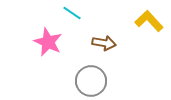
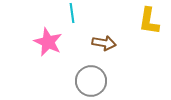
cyan line: rotated 48 degrees clockwise
yellow L-shape: rotated 128 degrees counterclockwise
